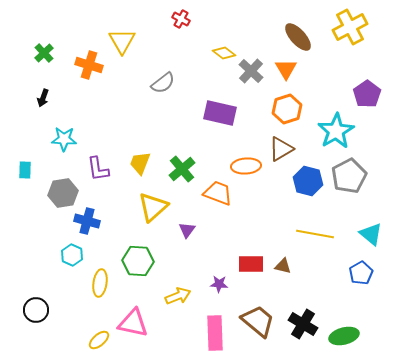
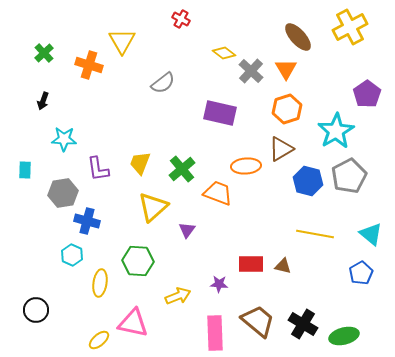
black arrow at (43, 98): moved 3 px down
